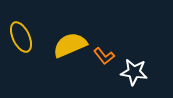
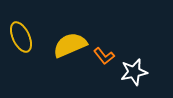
white star: rotated 20 degrees counterclockwise
